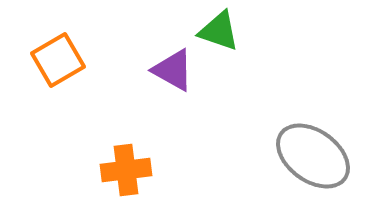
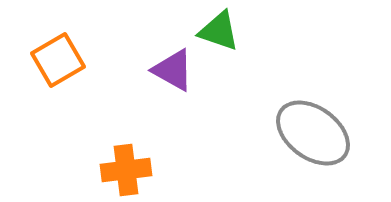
gray ellipse: moved 23 px up
